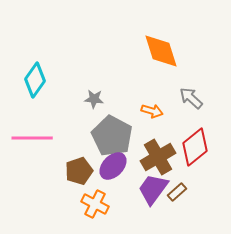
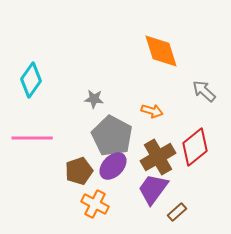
cyan diamond: moved 4 px left
gray arrow: moved 13 px right, 7 px up
brown rectangle: moved 20 px down
